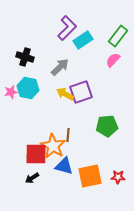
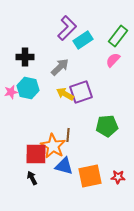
black cross: rotated 18 degrees counterclockwise
black arrow: rotated 96 degrees clockwise
